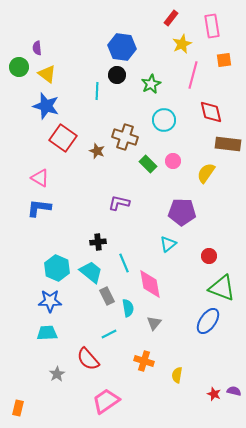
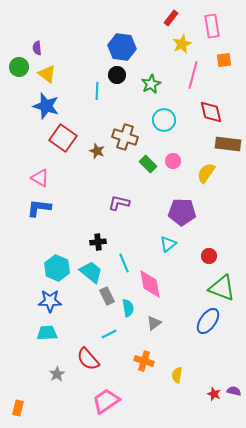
gray triangle at (154, 323): rotated 14 degrees clockwise
